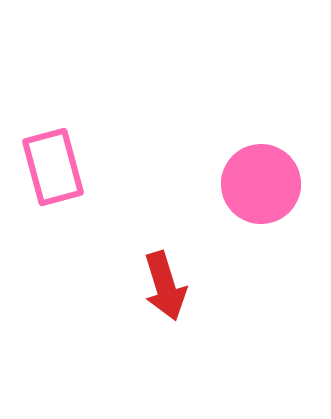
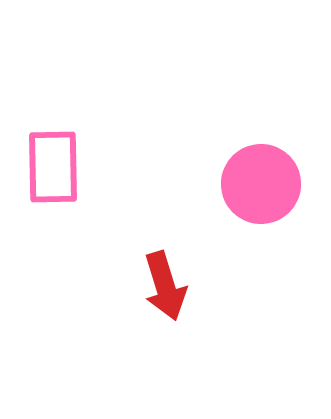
pink rectangle: rotated 14 degrees clockwise
